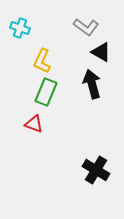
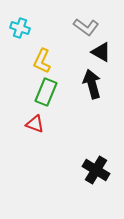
red triangle: moved 1 px right
